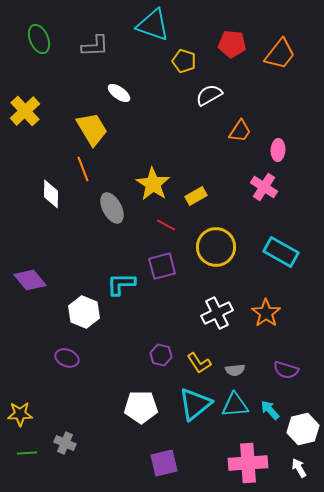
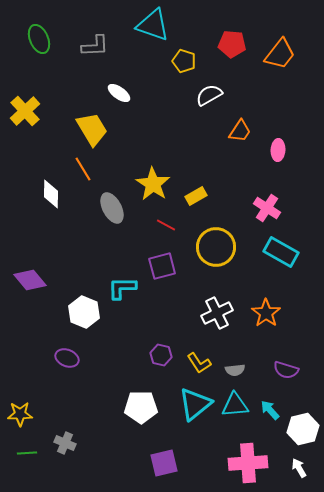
orange line at (83, 169): rotated 10 degrees counterclockwise
pink cross at (264, 187): moved 3 px right, 21 px down
cyan L-shape at (121, 284): moved 1 px right, 4 px down
